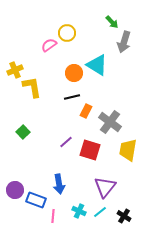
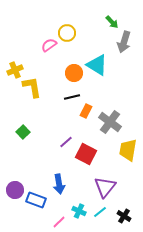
red square: moved 4 px left, 4 px down; rotated 10 degrees clockwise
pink line: moved 6 px right, 6 px down; rotated 40 degrees clockwise
